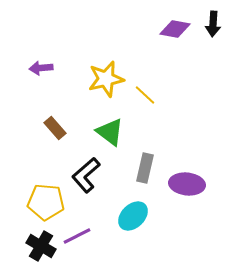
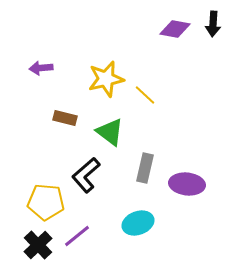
brown rectangle: moved 10 px right, 10 px up; rotated 35 degrees counterclockwise
cyan ellipse: moved 5 px right, 7 px down; rotated 24 degrees clockwise
purple line: rotated 12 degrees counterclockwise
black cross: moved 3 px left, 1 px up; rotated 16 degrees clockwise
